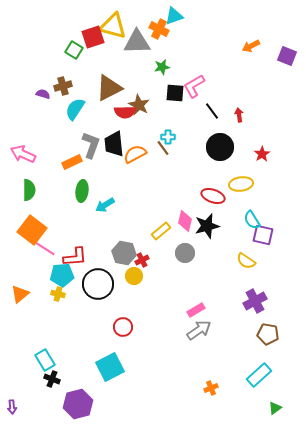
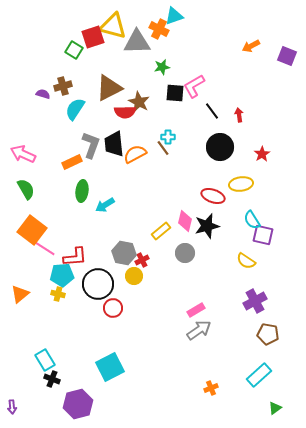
brown star at (139, 105): moved 3 px up
green semicircle at (29, 190): moved 3 px left, 1 px up; rotated 30 degrees counterclockwise
red circle at (123, 327): moved 10 px left, 19 px up
